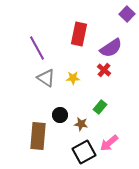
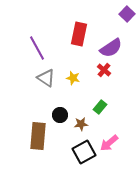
yellow star: rotated 16 degrees clockwise
brown star: rotated 16 degrees counterclockwise
